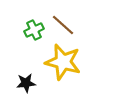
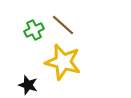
black star: moved 2 px right, 2 px down; rotated 24 degrees clockwise
